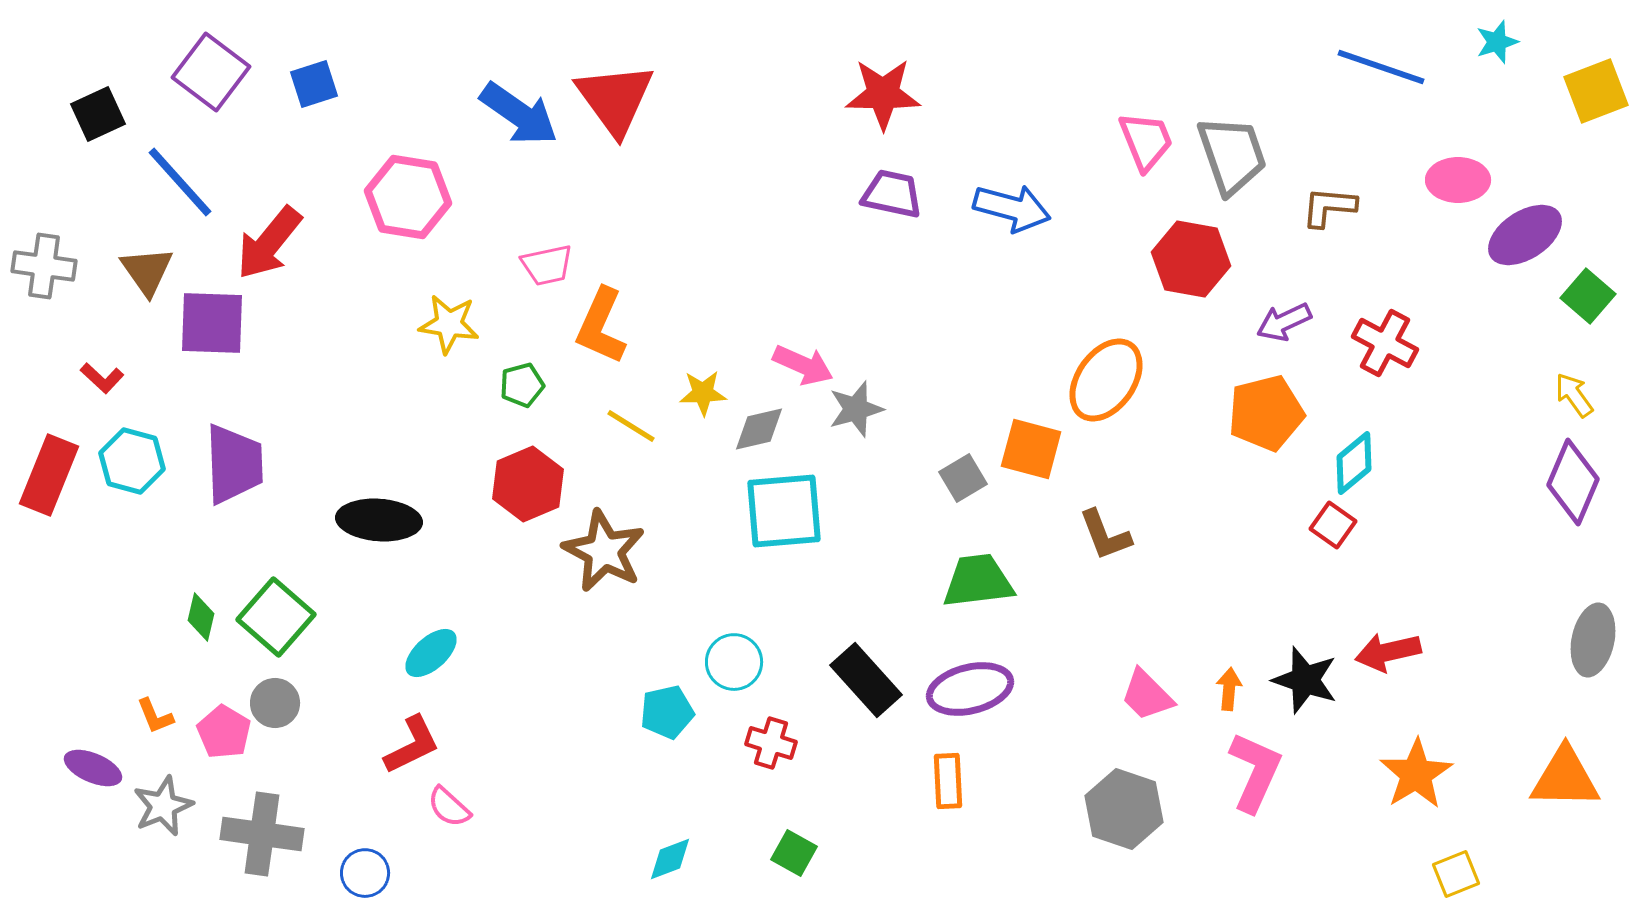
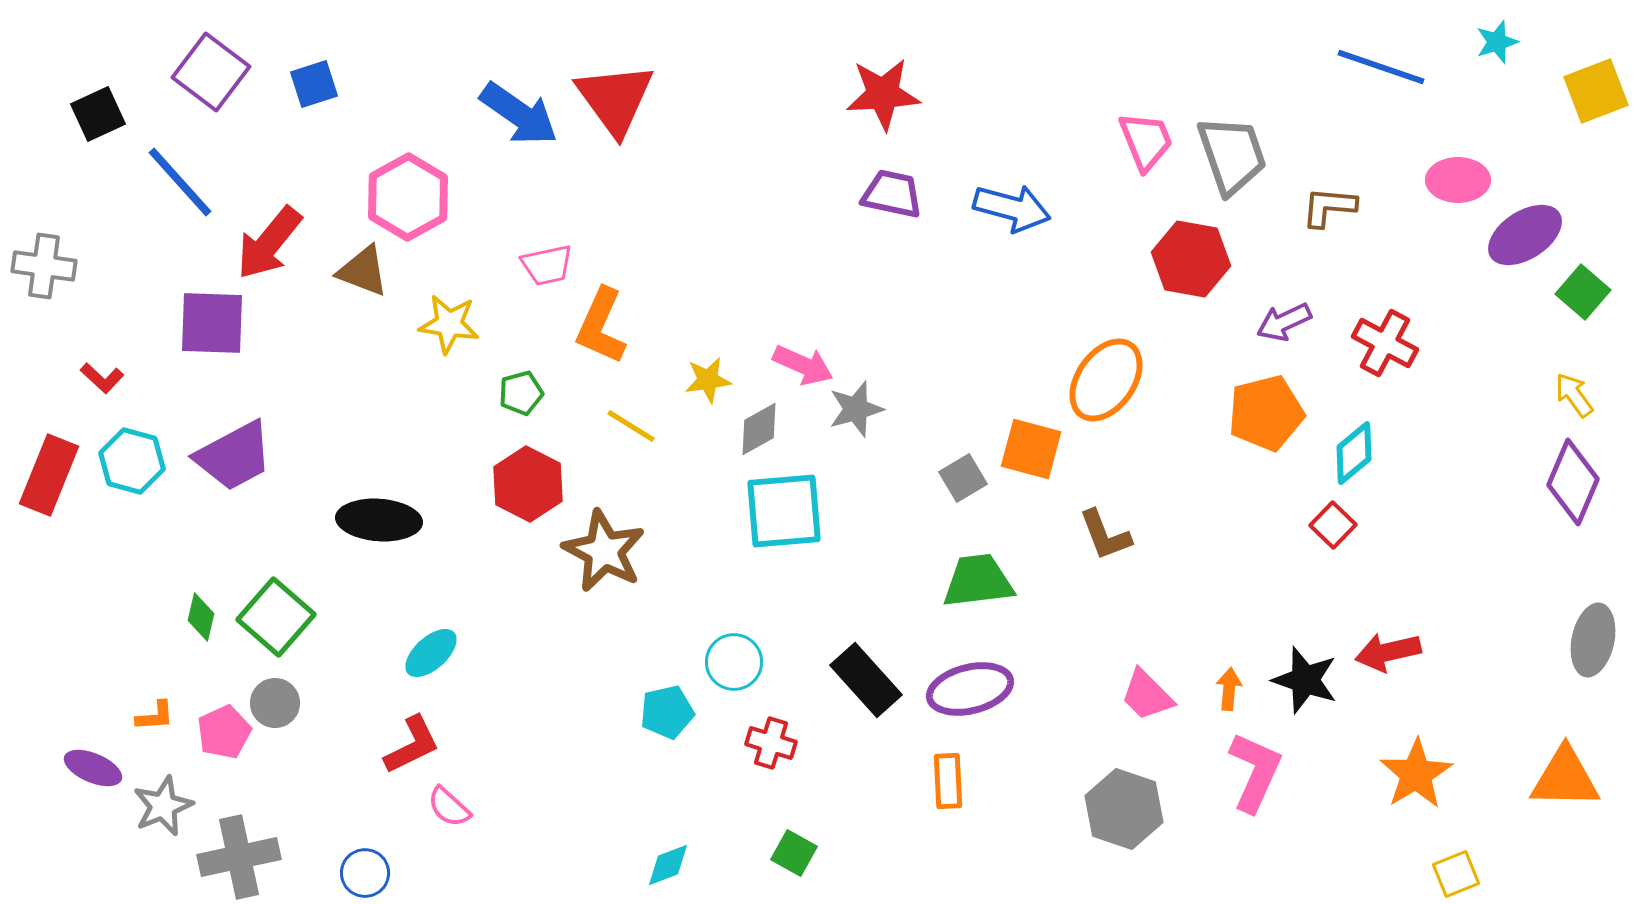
red star at (883, 94): rotated 4 degrees counterclockwise
pink hexagon at (408, 197): rotated 22 degrees clockwise
brown triangle at (147, 271): moved 216 px right; rotated 34 degrees counterclockwise
green square at (1588, 296): moved 5 px left, 4 px up
green pentagon at (522, 385): moved 1 px left, 8 px down
yellow star at (703, 393): moved 5 px right, 13 px up; rotated 6 degrees counterclockwise
gray diamond at (759, 429): rotated 16 degrees counterclockwise
cyan diamond at (1354, 463): moved 10 px up
purple trapezoid at (234, 464): moved 8 px up; rotated 64 degrees clockwise
red hexagon at (528, 484): rotated 10 degrees counterclockwise
red square at (1333, 525): rotated 9 degrees clockwise
orange L-shape at (155, 716): rotated 72 degrees counterclockwise
pink pentagon at (224, 732): rotated 16 degrees clockwise
gray cross at (262, 834): moved 23 px left, 23 px down; rotated 20 degrees counterclockwise
cyan diamond at (670, 859): moved 2 px left, 6 px down
